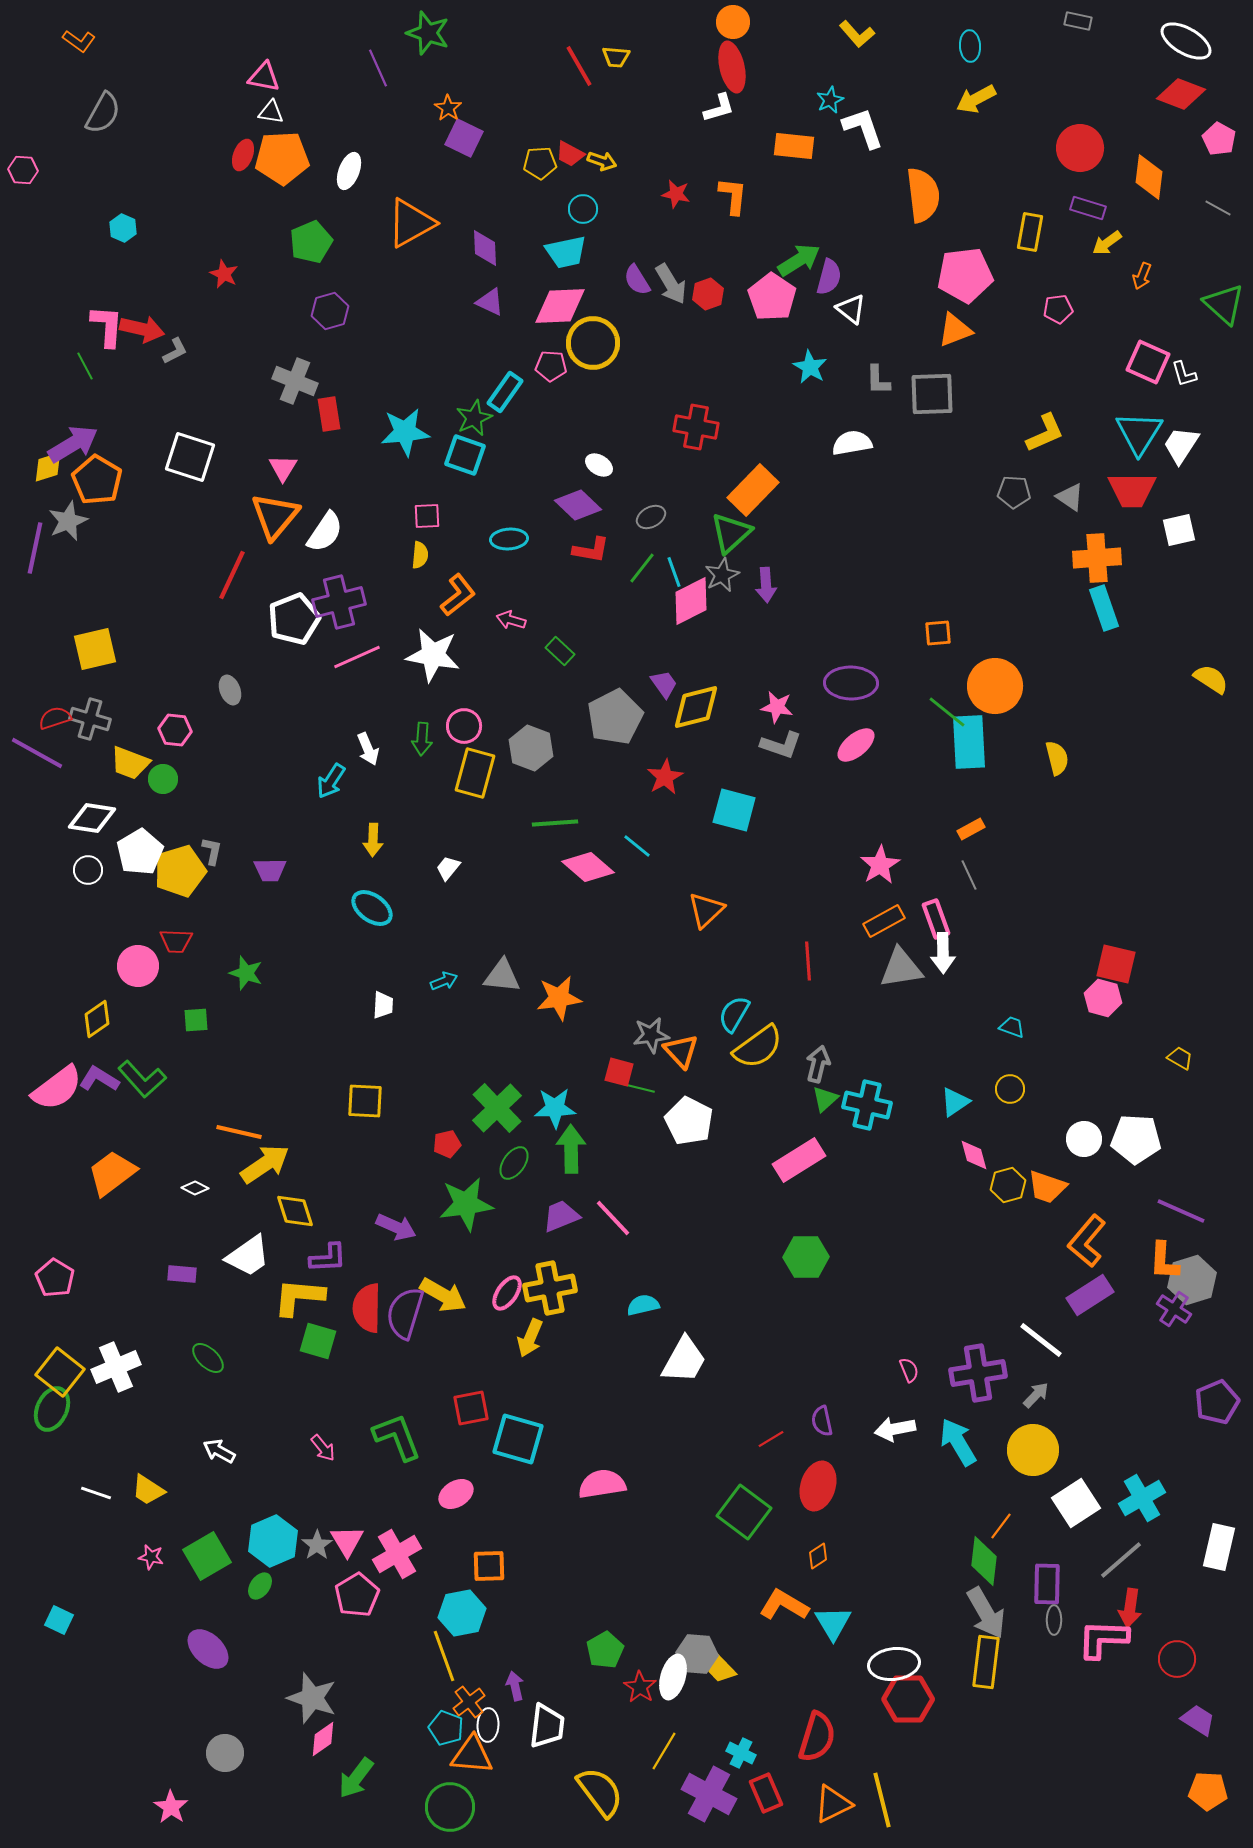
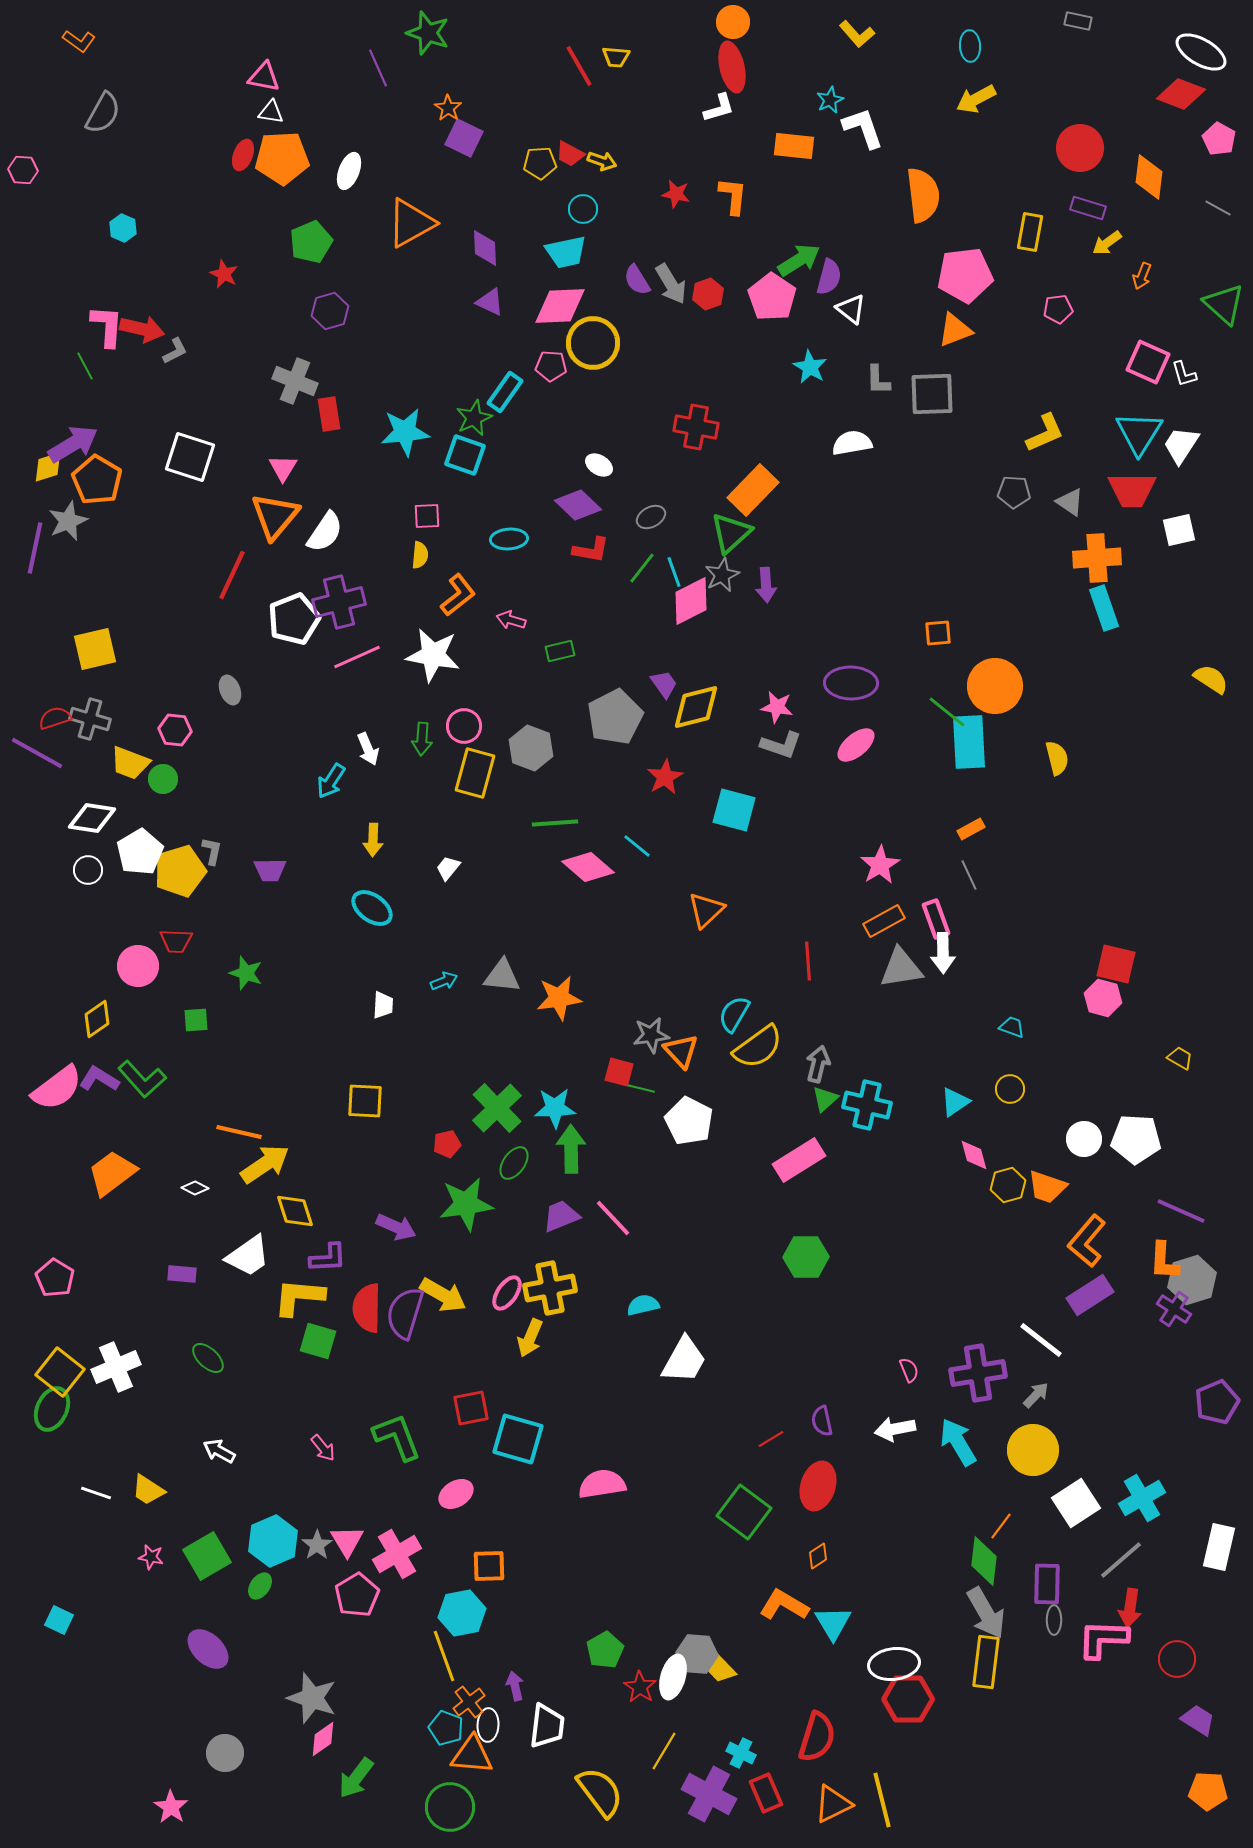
white ellipse at (1186, 41): moved 15 px right, 11 px down
gray triangle at (1070, 497): moved 5 px down
green rectangle at (560, 651): rotated 56 degrees counterclockwise
